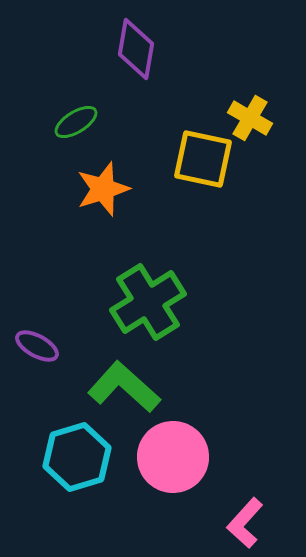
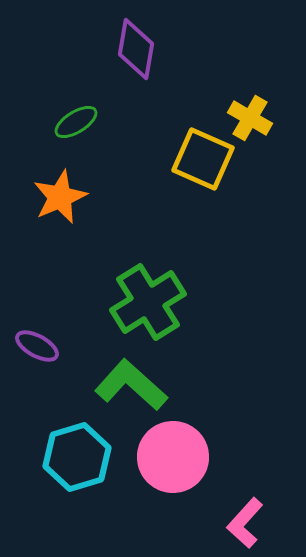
yellow square: rotated 12 degrees clockwise
orange star: moved 43 px left, 8 px down; rotated 6 degrees counterclockwise
green L-shape: moved 7 px right, 2 px up
